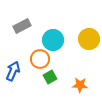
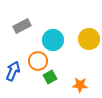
orange circle: moved 2 px left, 2 px down
